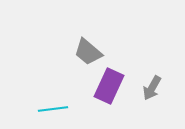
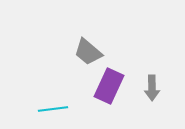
gray arrow: rotated 30 degrees counterclockwise
